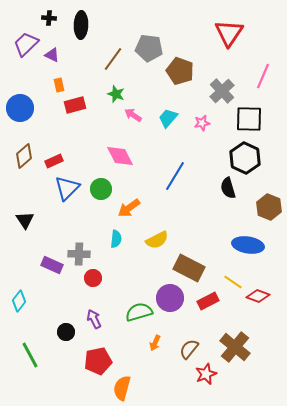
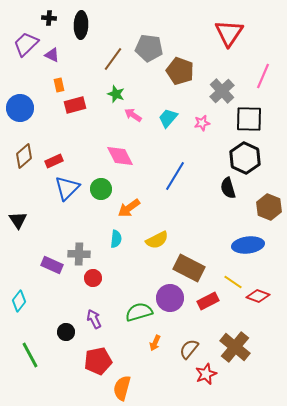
black triangle at (25, 220): moved 7 px left
blue ellipse at (248, 245): rotated 16 degrees counterclockwise
